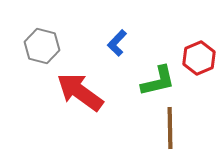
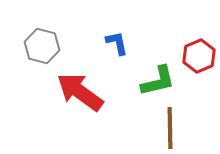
blue L-shape: rotated 124 degrees clockwise
red hexagon: moved 2 px up
